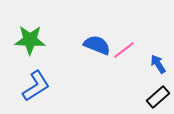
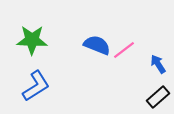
green star: moved 2 px right
